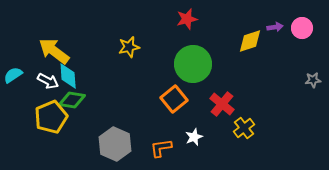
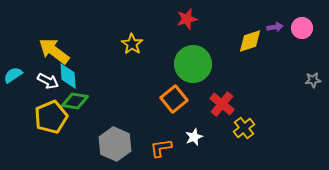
yellow star: moved 3 px right, 3 px up; rotated 25 degrees counterclockwise
green diamond: moved 3 px right, 1 px down
